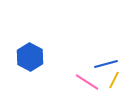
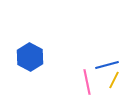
blue line: moved 1 px right, 1 px down
pink line: rotated 45 degrees clockwise
